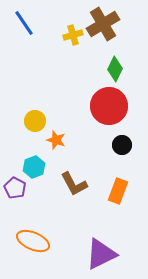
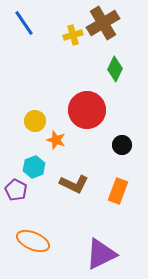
brown cross: moved 1 px up
red circle: moved 22 px left, 4 px down
brown L-shape: rotated 36 degrees counterclockwise
purple pentagon: moved 1 px right, 2 px down
